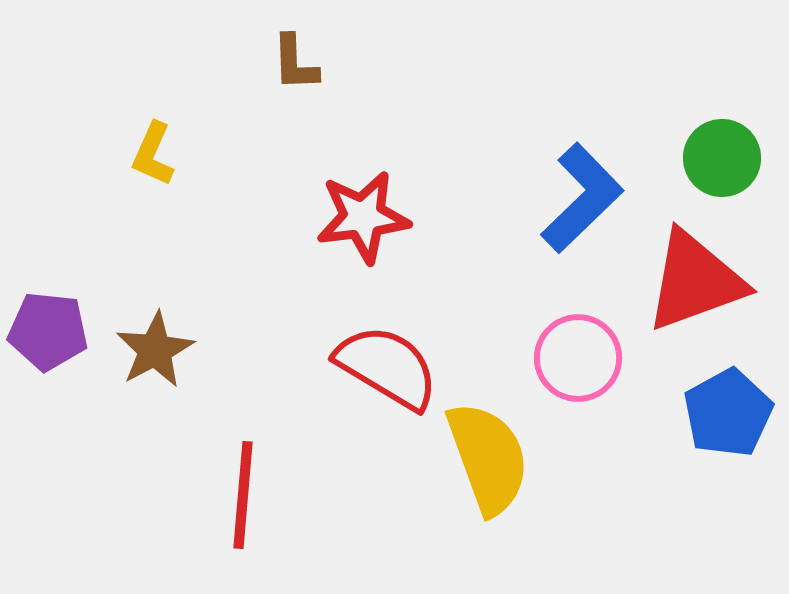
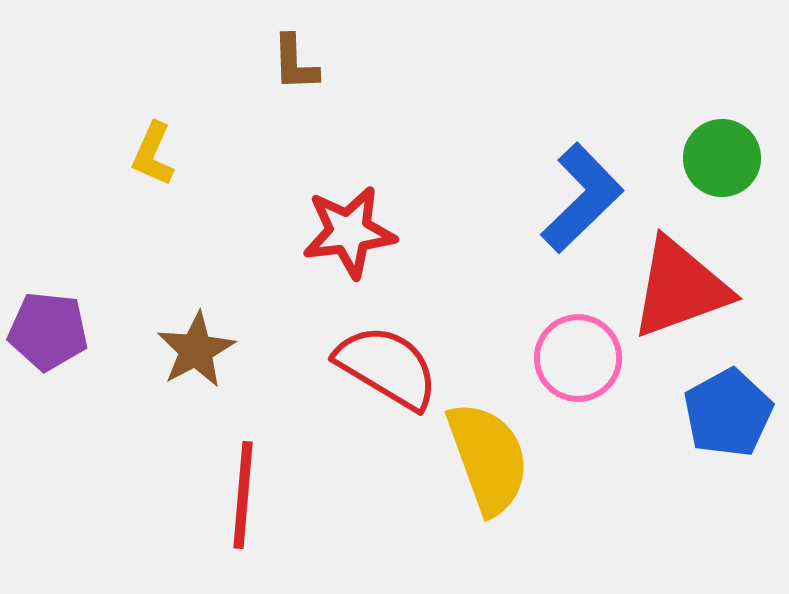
red star: moved 14 px left, 15 px down
red triangle: moved 15 px left, 7 px down
brown star: moved 41 px right
